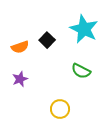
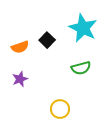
cyan star: moved 1 px left, 1 px up
green semicircle: moved 3 px up; rotated 42 degrees counterclockwise
